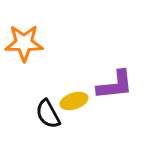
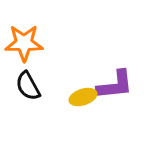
yellow ellipse: moved 9 px right, 4 px up
black semicircle: moved 20 px left, 28 px up
